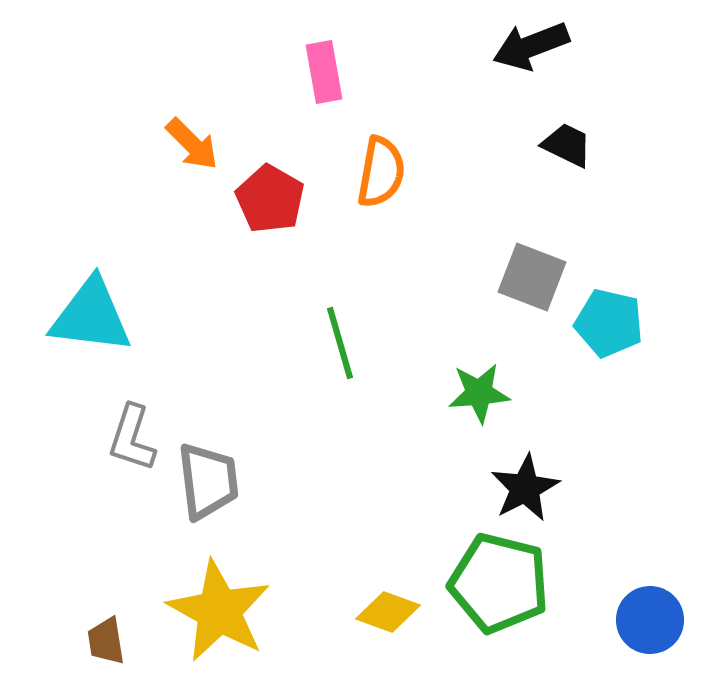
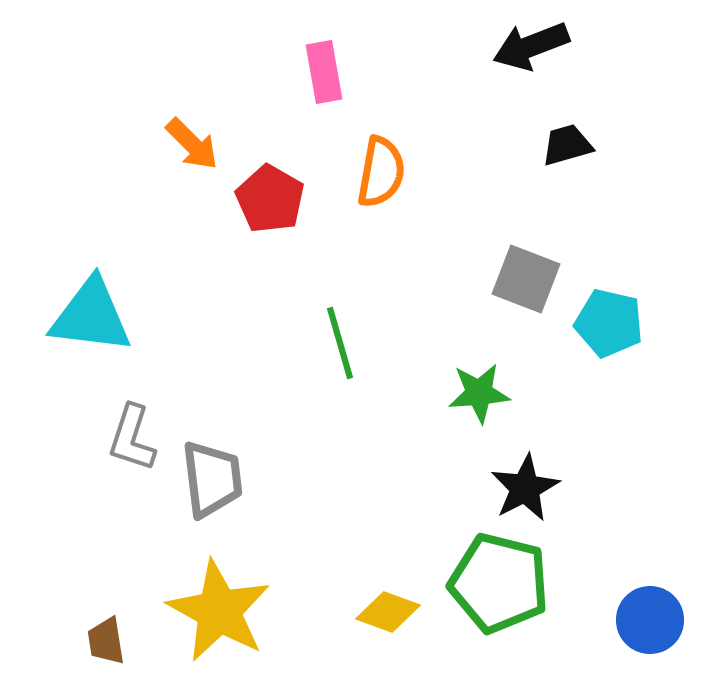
black trapezoid: rotated 42 degrees counterclockwise
gray square: moved 6 px left, 2 px down
gray trapezoid: moved 4 px right, 2 px up
